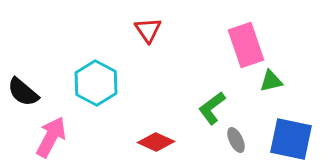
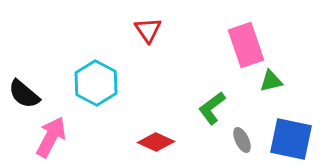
black semicircle: moved 1 px right, 2 px down
gray ellipse: moved 6 px right
